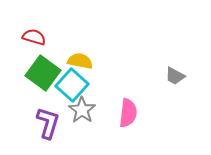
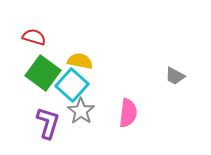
gray star: moved 1 px left, 1 px down
